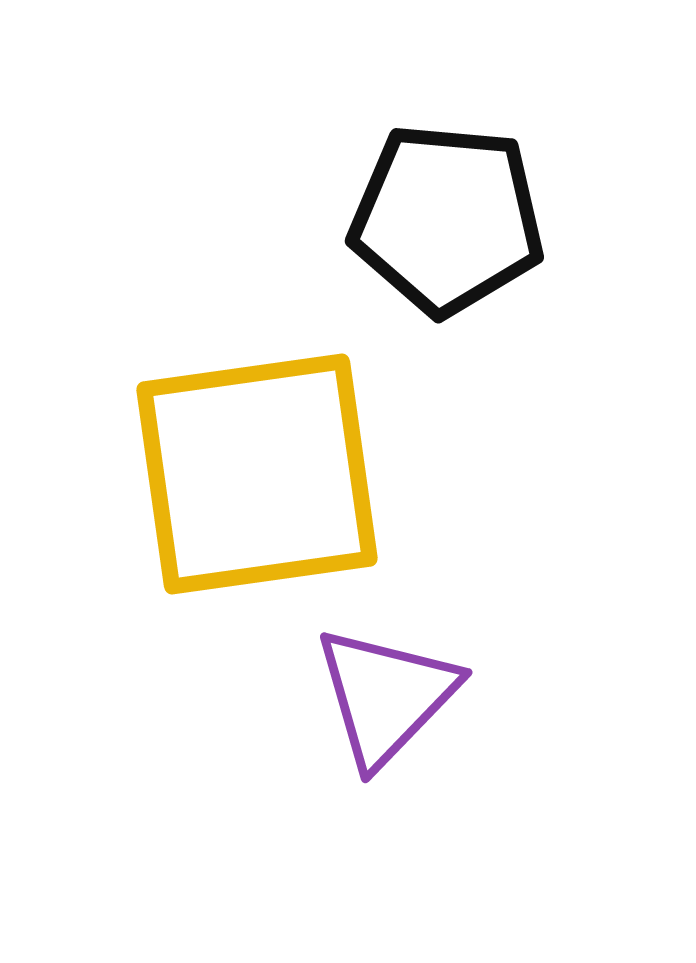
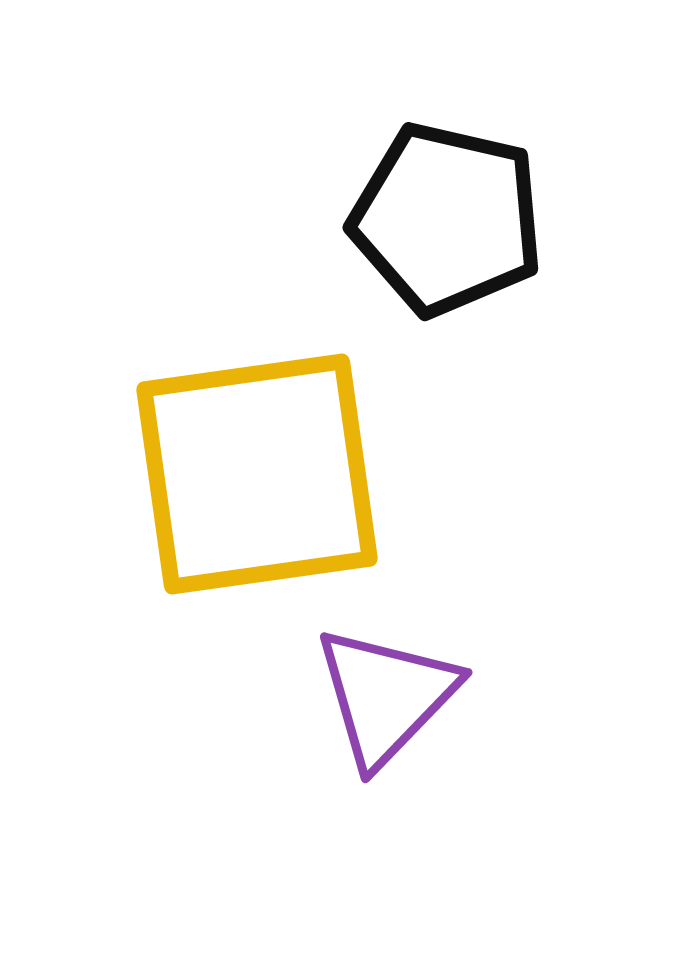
black pentagon: rotated 8 degrees clockwise
